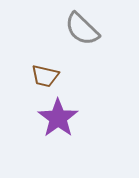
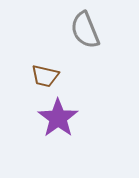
gray semicircle: moved 3 px right, 1 px down; rotated 24 degrees clockwise
